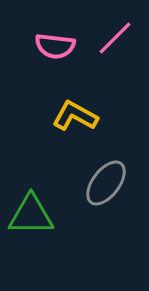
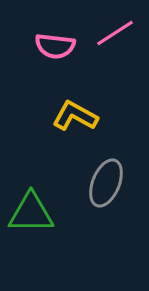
pink line: moved 5 px up; rotated 12 degrees clockwise
gray ellipse: rotated 15 degrees counterclockwise
green triangle: moved 2 px up
